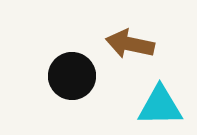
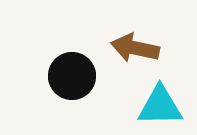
brown arrow: moved 5 px right, 4 px down
